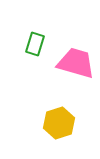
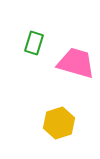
green rectangle: moved 1 px left, 1 px up
